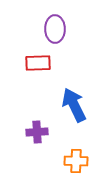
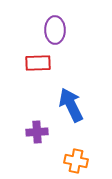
purple ellipse: moved 1 px down
blue arrow: moved 3 px left
orange cross: rotated 10 degrees clockwise
